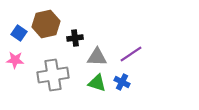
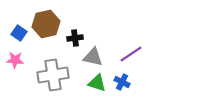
gray triangle: moved 4 px left; rotated 10 degrees clockwise
